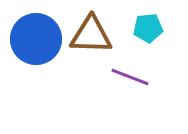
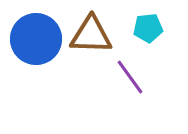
purple line: rotated 33 degrees clockwise
